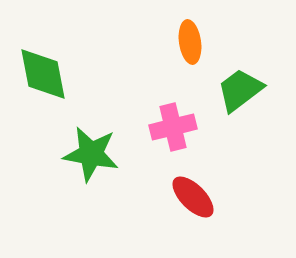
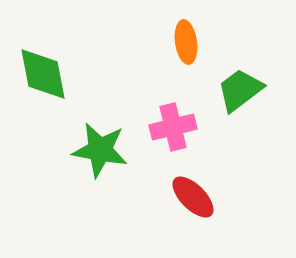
orange ellipse: moved 4 px left
green star: moved 9 px right, 4 px up
